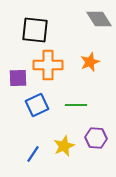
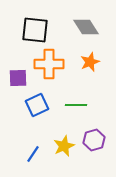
gray diamond: moved 13 px left, 8 px down
orange cross: moved 1 px right, 1 px up
purple hexagon: moved 2 px left, 2 px down; rotated 20 degrees counterclockwise
